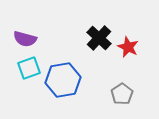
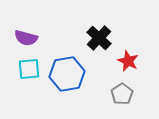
purple semicircle: moved 1 px right, 1 px up
red star: moved 14 px down
cyan square: moved 1 px down; rotated 15 degrees clockwise
blue hexagon: moved 4 px right, 6 px up
